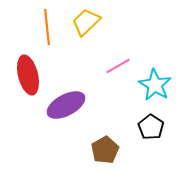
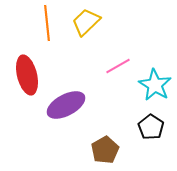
orange line: moved 4 px up
red ellipse: moved 1 px left
